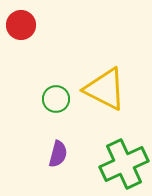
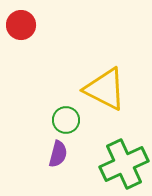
green circle: moved 10 px right, 21 px down
